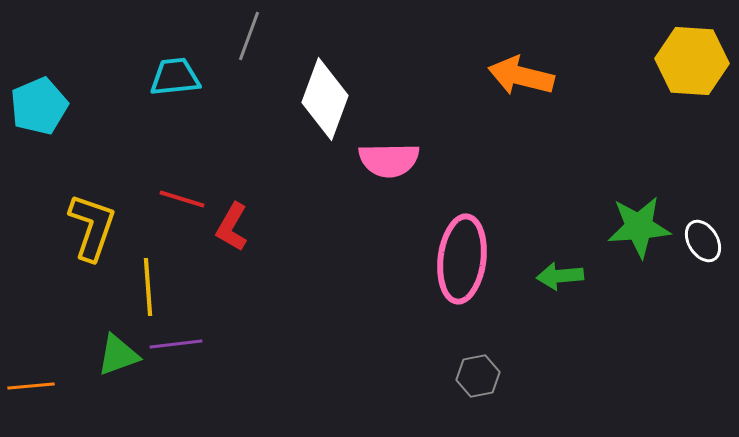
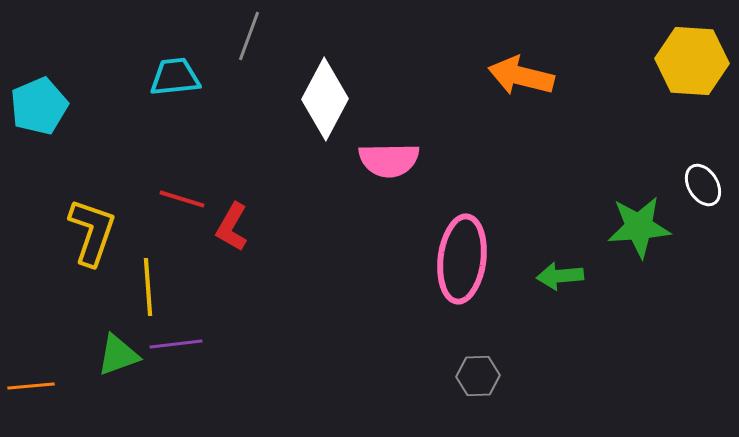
white diamond: rotated 8 degrees clockwise
yellow L-shape: moved 5 px down
white ellipse: moved 56 px up
gray hexagon: rotated 9 degrees clockwise
